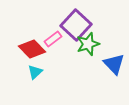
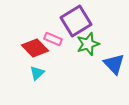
purple square: moved 4 px up; rotated 16 degrees clockwise
pink rectangle: rotated 60 degrees clockwise
red diamond: moved 3 px right, 1 px up
cyan triangle: moved 2 px right, 1 px down
